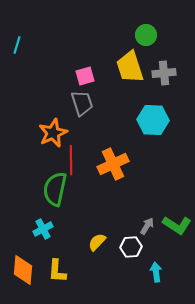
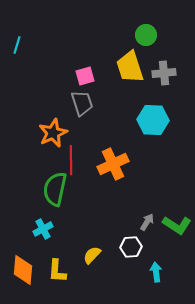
gray arrow: moved 4 px up
yellow semicircle: moved 5 px left, 13 px down
